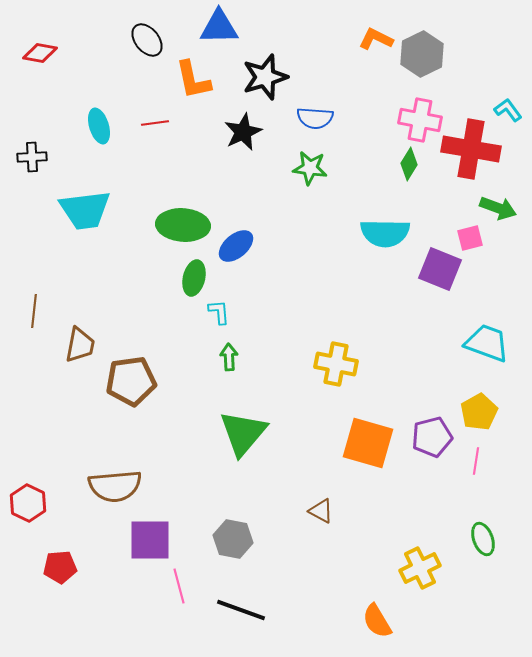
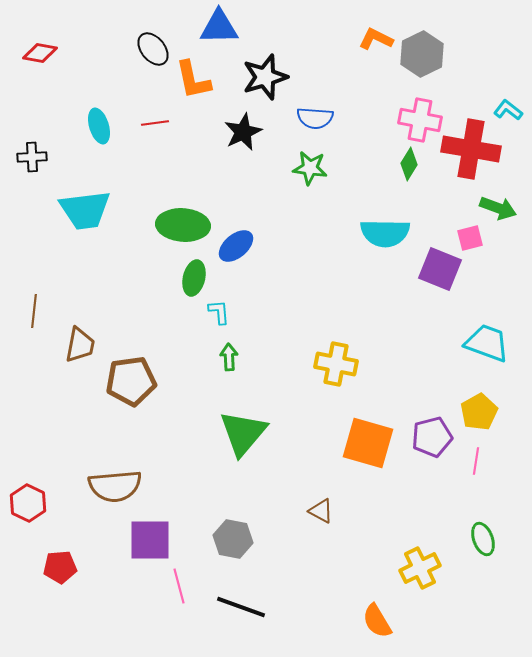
black ellipse at (147, 40): moved 6 px right, 9 px down
cyan L-shape at (508, 110): rotated 16 degrees counterclockwise
black line at (241, 610): moved 3 px up
